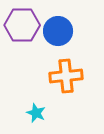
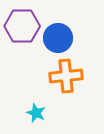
purple hexagon: moved 1 px down
blue circle: moved 7 px down
